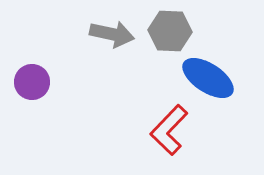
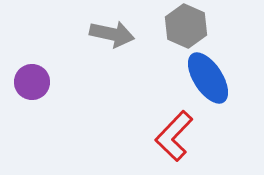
gray hexagon: moved 16 px right, 5 px up; rotated 21 degrees clockwise
blue ellipse: rotated 24 degrees clockwise
red L-shape: moved 5 px right, 6 px down
